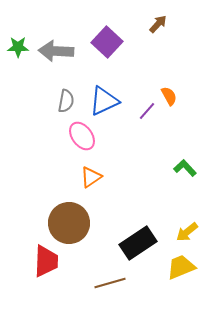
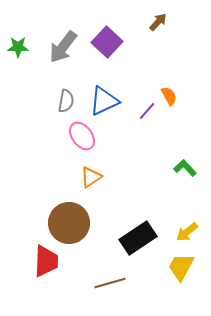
brown arrow: moved 2 px up
gray arrow: moved 7 px right, 4 px up; rotated 56 degrees counterclockwise
black rectangle: moved 5 px up
yellow trapezoid: rotated 40 degrees counterclockwise
